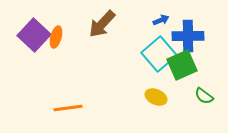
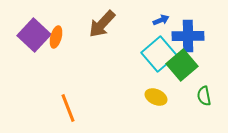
green square: rotated 16 degrees counterclockwise
green semicircle: rotated 42 degrees clockwise
orange line: rotated 76 degrees clockwise
